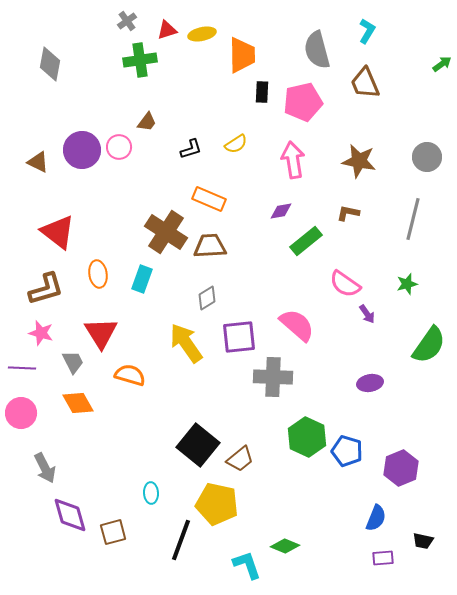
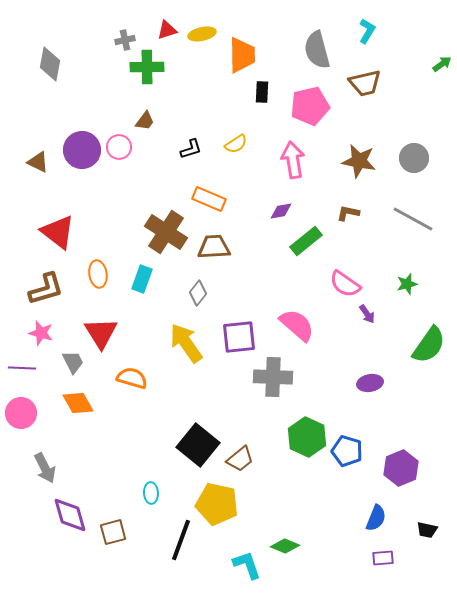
gray cross at (127, 21): moved 2 px left, 19 px down; rotated 24 degrees clockwise
green cross at (140, 60): moved 7 px right, 7 px down; rotated 8 degrees clockwise
brown trapezoid at (365, 83): rotated 80 degrees counterclockwise
pink pentagon at (303, 102): moved 7 px right, 4 px down
brown trapezoid at (147, 122): moved 2 px left, 1 px up
gray circle at (427, 157): moved 13 px left, 1 px down
gray line at (413, 219): rotated 75 degrees counterclockwise
brown trapezoid at (210, 246): moved 4 px right, 1 px down
gray diamond at (207, 298): moved 9 px left, 5 px up; rotated 20 degrees counterclockwise
orange semicircle at (130, 375): moved 2 px right, 3 px down
black trapezoid at (423, 541): moved 4 px right, 11 px up
